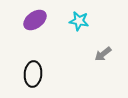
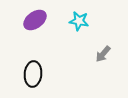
gray arrow: rotated 12 degrees counterclockwise
